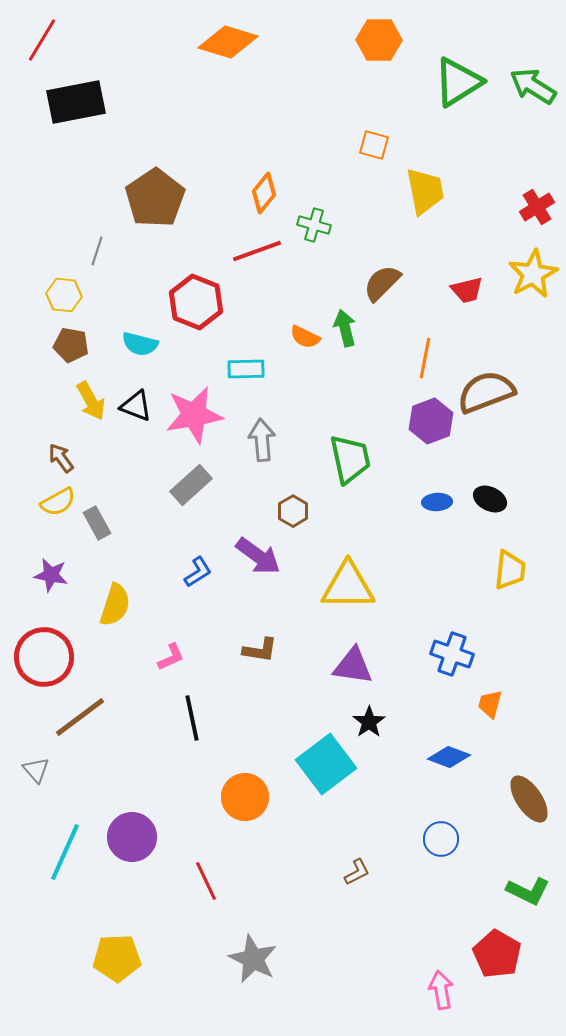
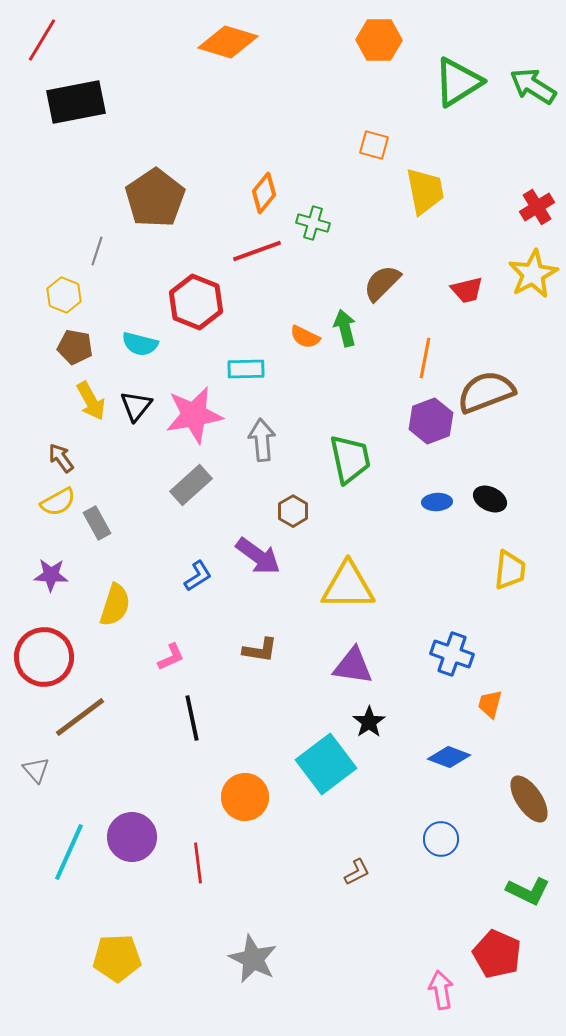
green cross at (314, 225): moved 1 px left, 2 px up
yellow hexagon at (64, 295): rotated 16 degrees clockwise
brown pentagon at (71, 345): moved 4 px right, 2 px down
black triangle at (136, 406): rotated 48 degrees clockwise
blue L-shape at (198, 572): moved 4 px down
purple star at (51, 575): rotated 8 degrees counterclockwise
cyan line at (65, 852): moved 4 px right
red line at (206, 881): moved 8 px left, 18 px up; rotated 18 degrees clockwise
red pentagon at (497, 954): rotated 6 degrees counterclockwise
